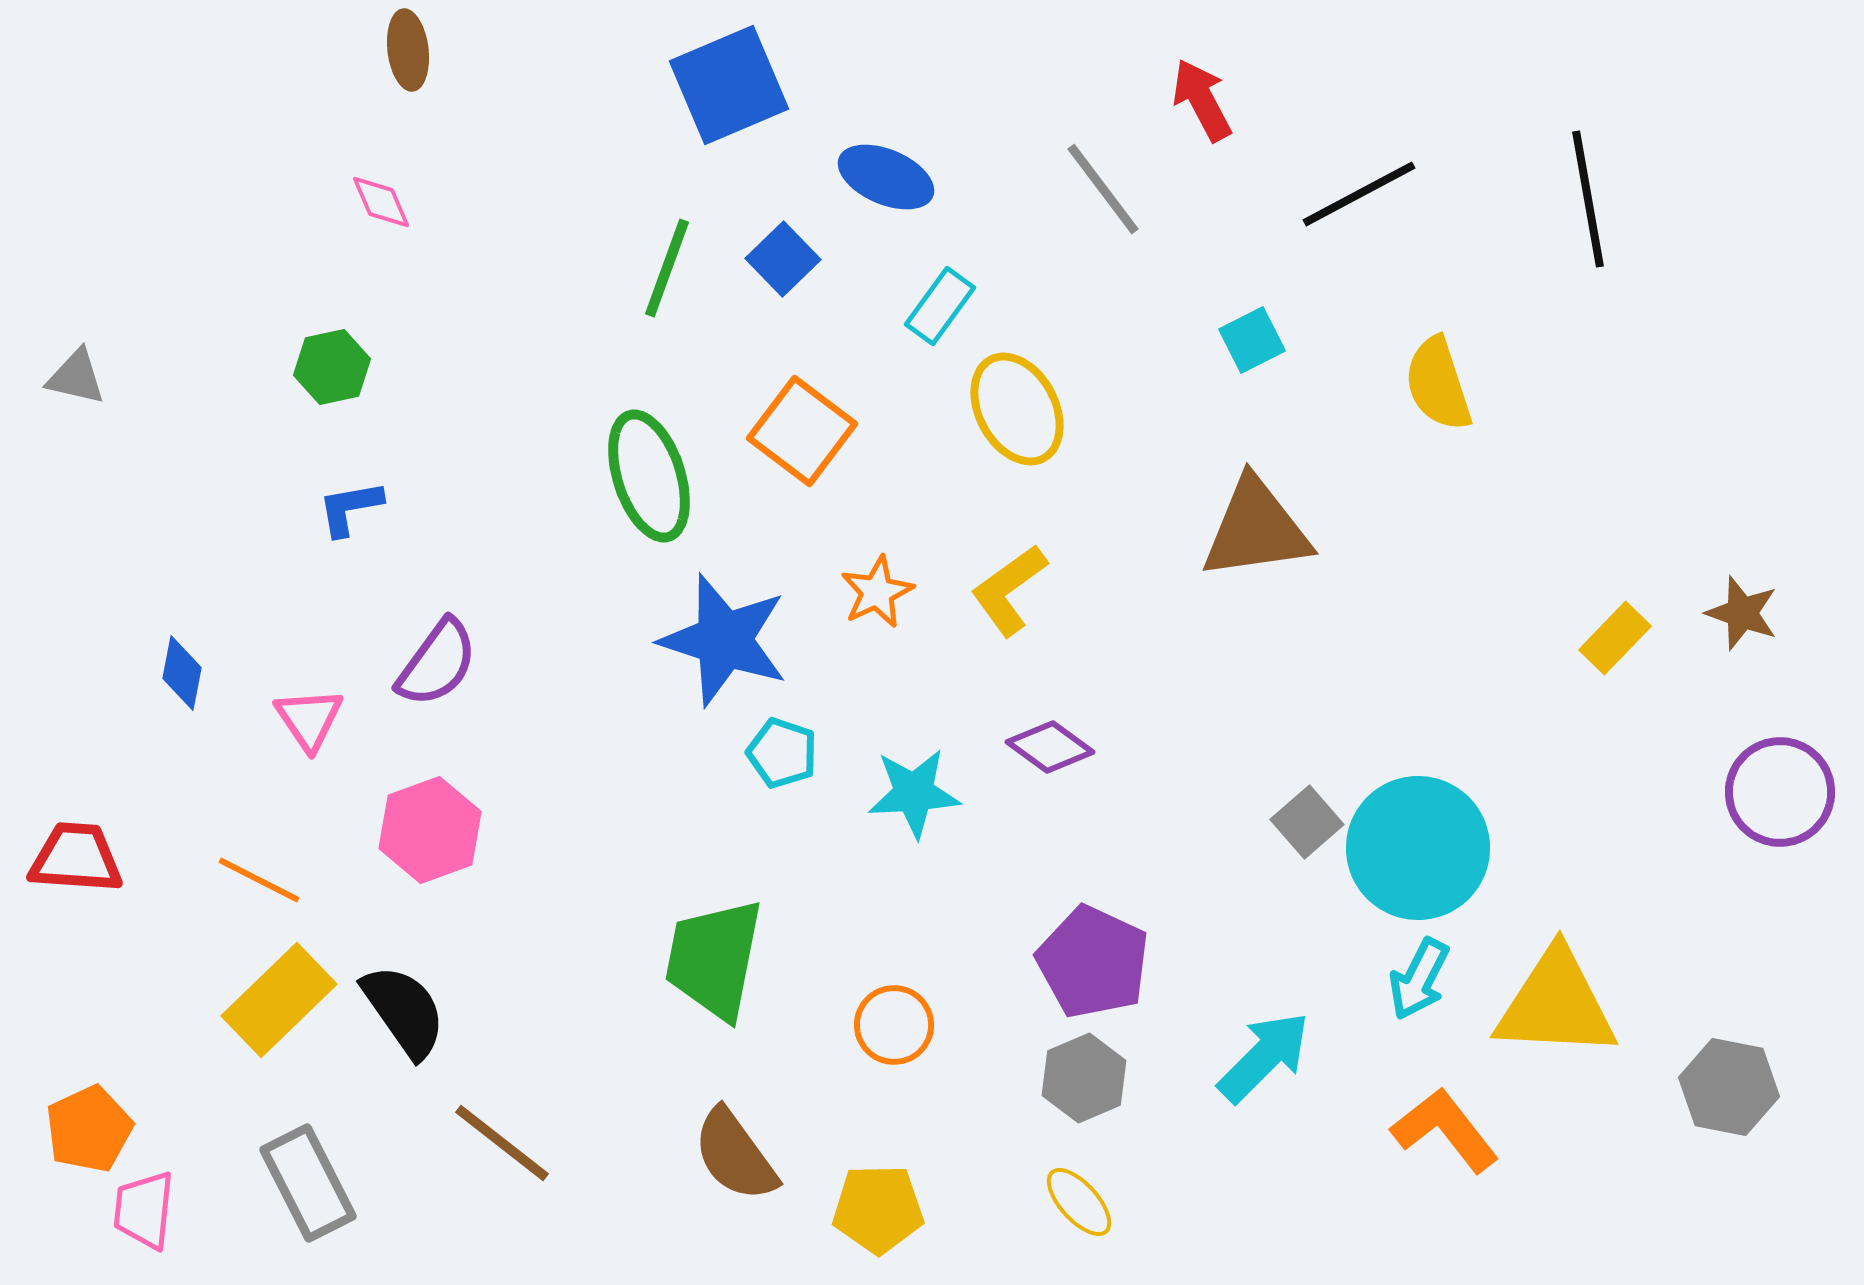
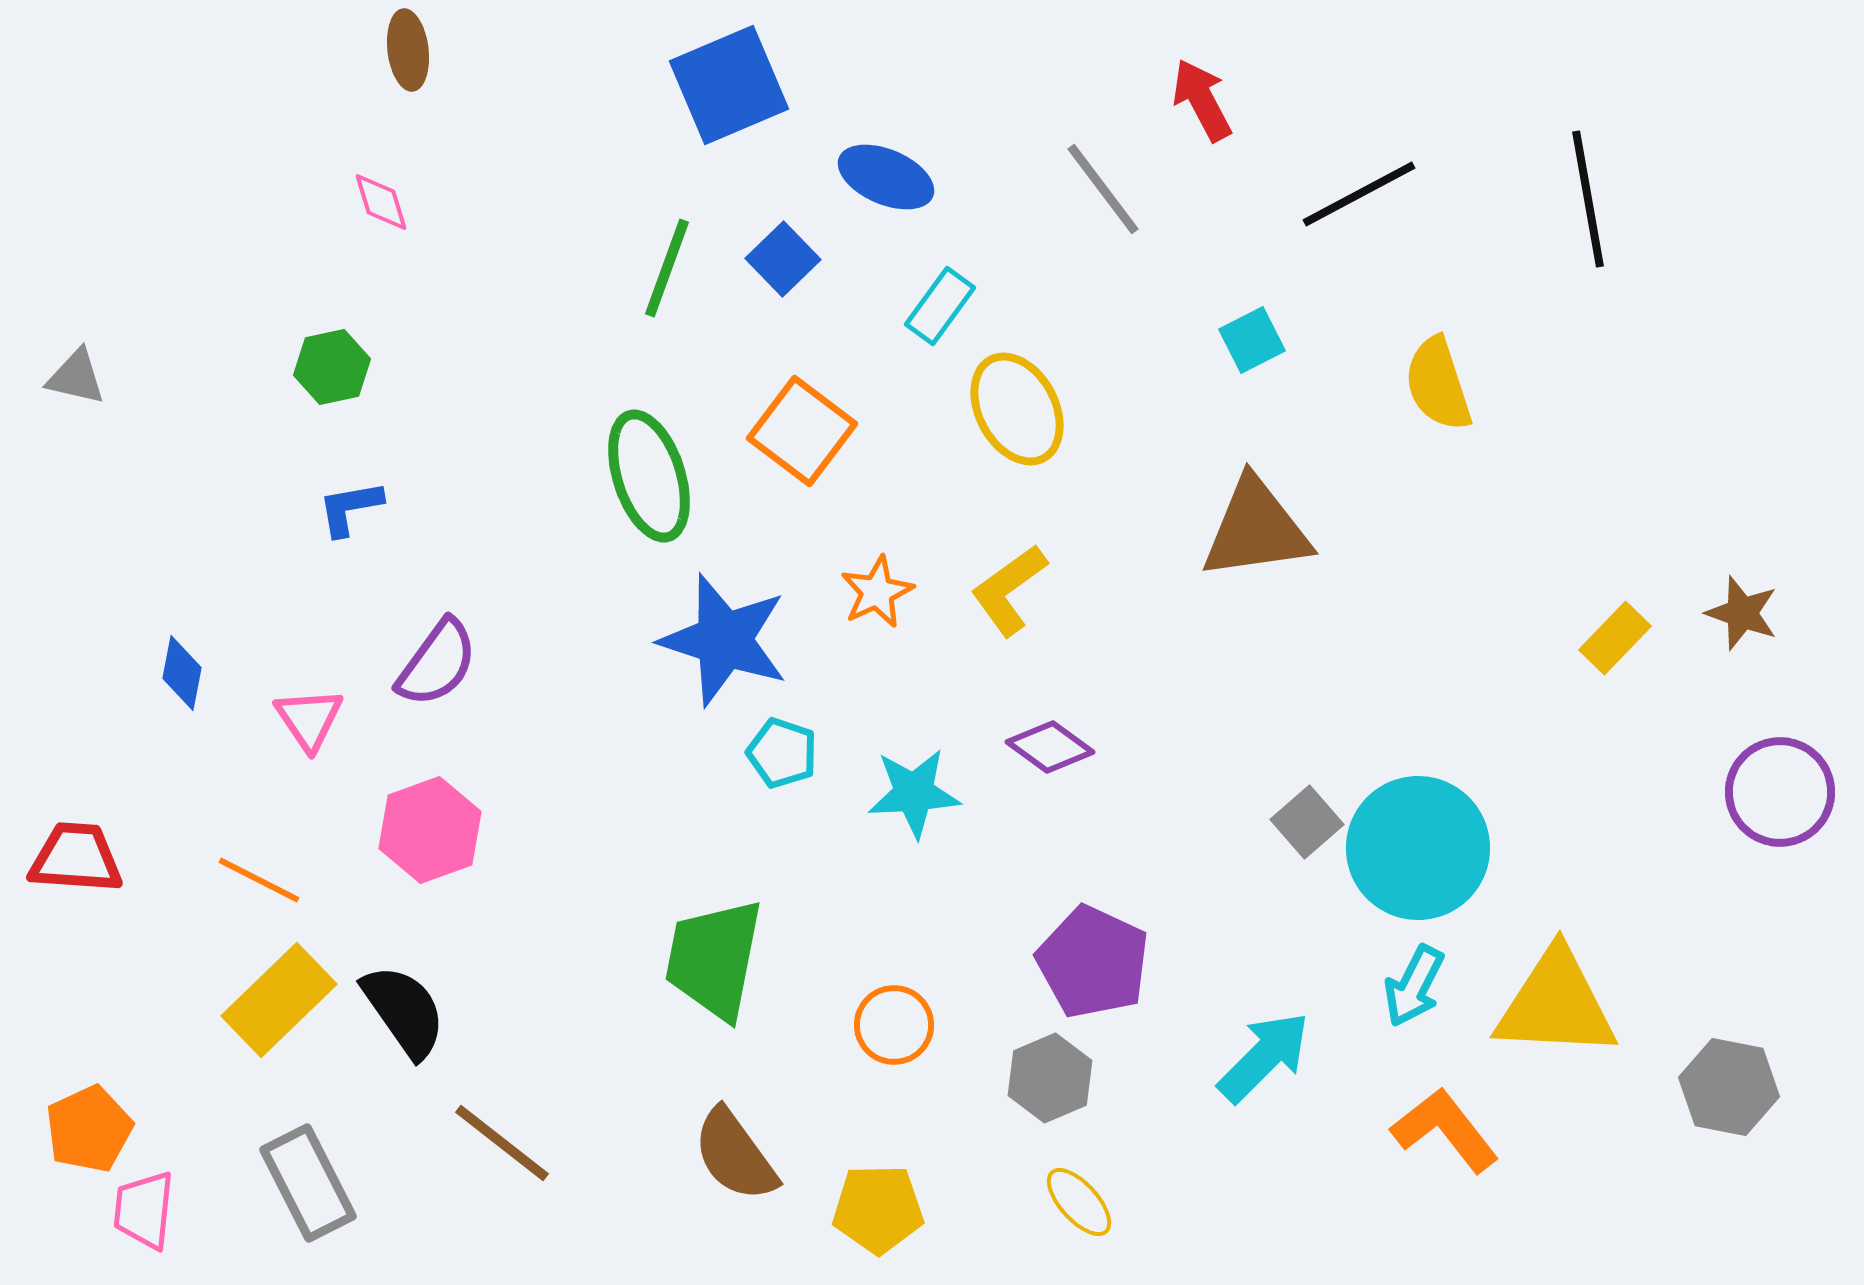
pink diamond at (381, 202): rotated 6 degrees clockwise
cyan arrow at (1419, 979): moved 5 px left, 7 px down
gray hexagon at (1084, 1078): moved 34 px left
